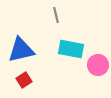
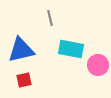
gray line: moved 6 px left, 3 px down
red square: rotated 21 degrees clockwise
